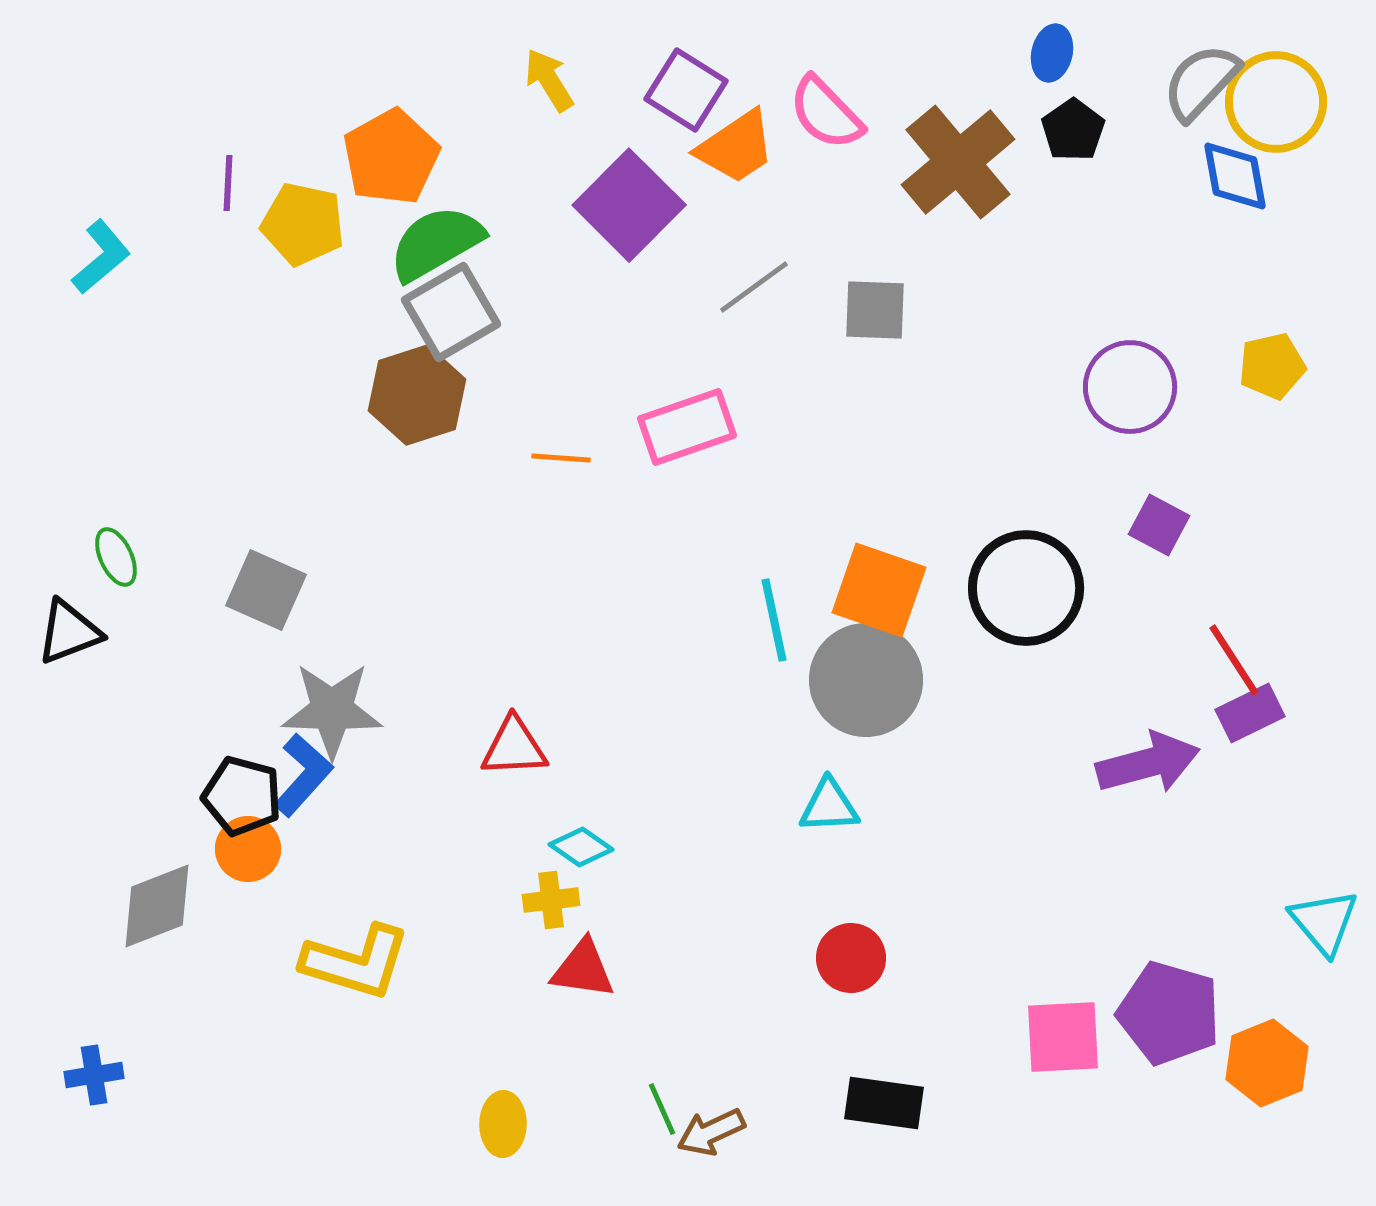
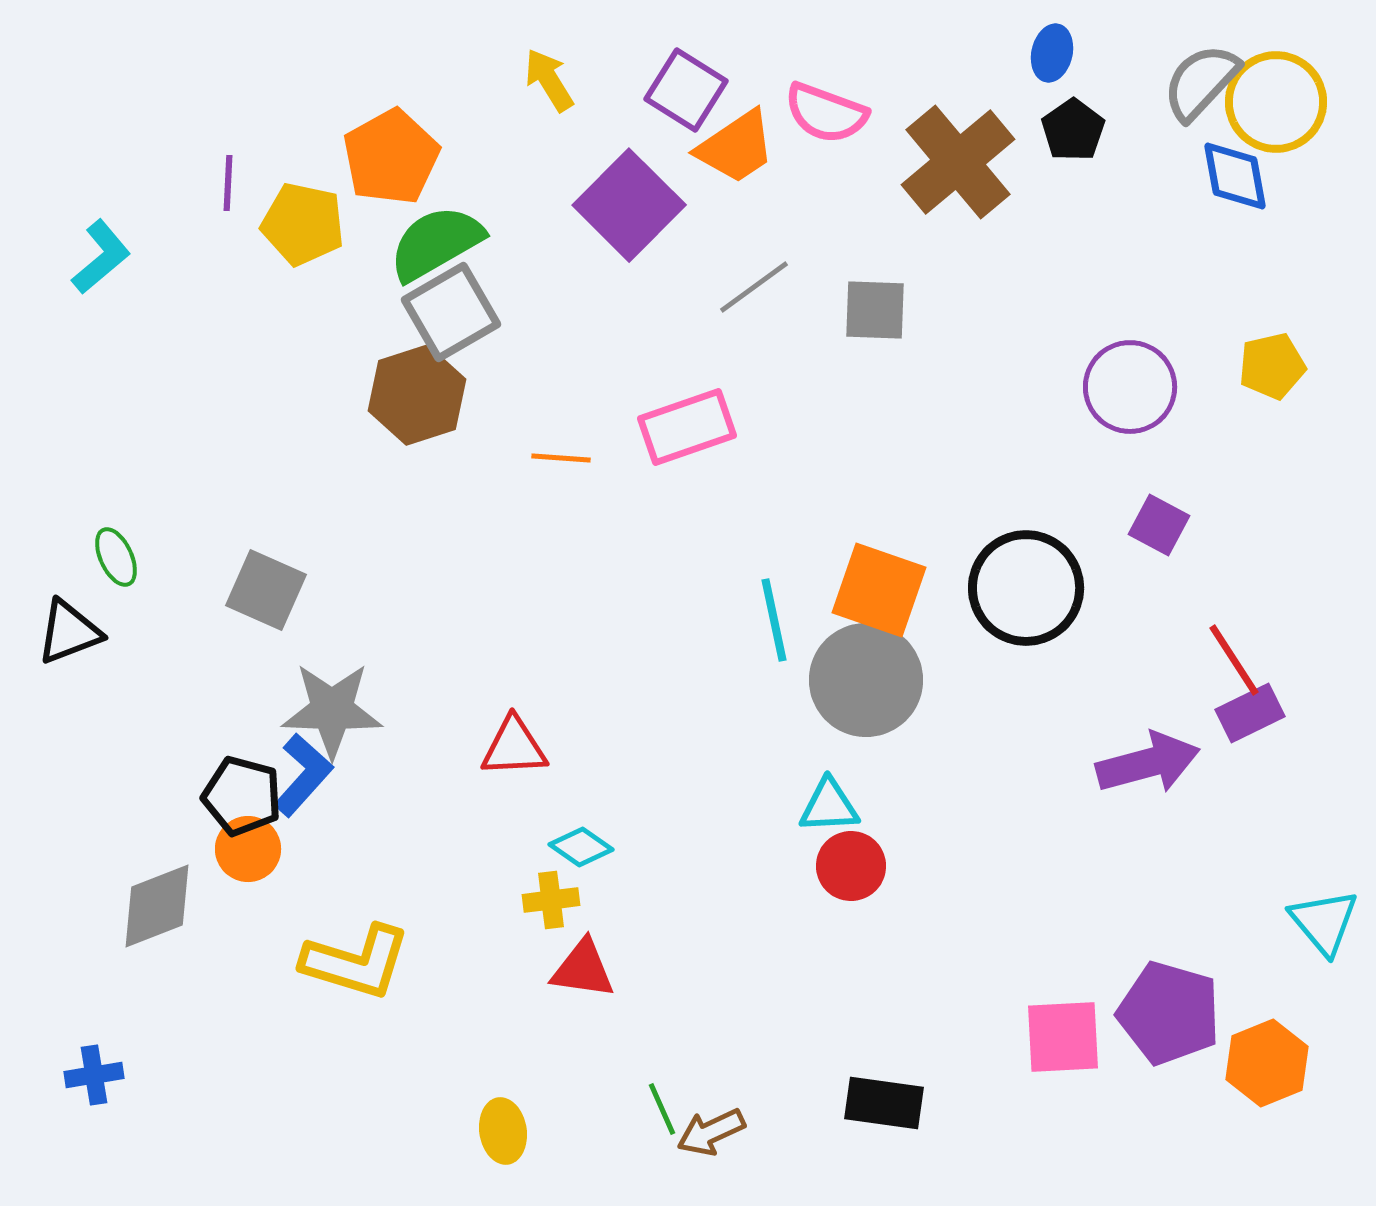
pink semicircle at (826, 113): rotated 26 degrees counterclockwise
red circle at (851, 958): moved 92 px up
yellow ellipse at (503, 1124): moved 7 px down; rotated 10 degrees counterclockwise
